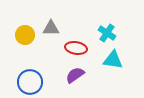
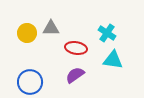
yellow circle: moved 2 px right, 2 px up
